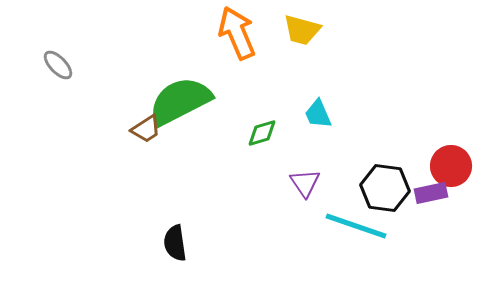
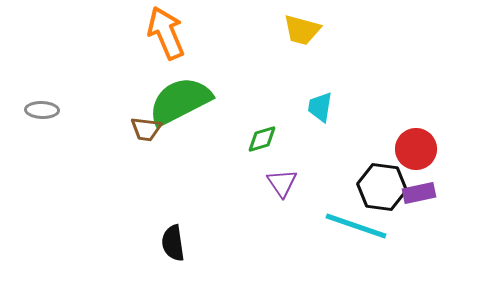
orange arrow: moved 71 px left
gray ellipse: moved 16 px left, 45 px down; rotated 44 degrees counterclockwise
cyan trapezoid: moved 2 px right, 7 px up; rotated 32 degrees clockwise
brown trapezoid: rotated 40 degrees clockwise
green diamond: moved 6 px down
red circle: moved 35 px left, 17 px up
purple triangle: moved 23 px left
black hexagon: moved 3 px left, 1 px up
purple rectangle: moved 12 px left
black semicircle: moved 2 px left
